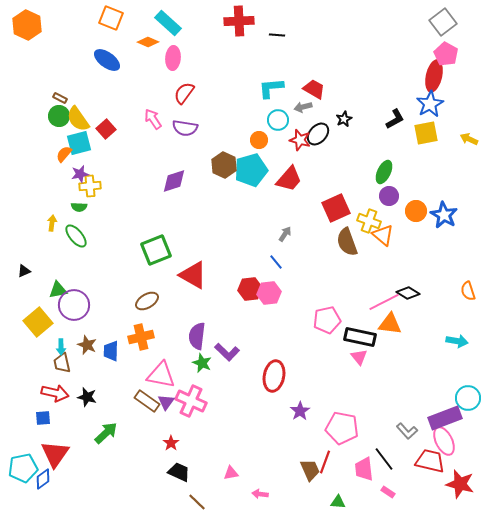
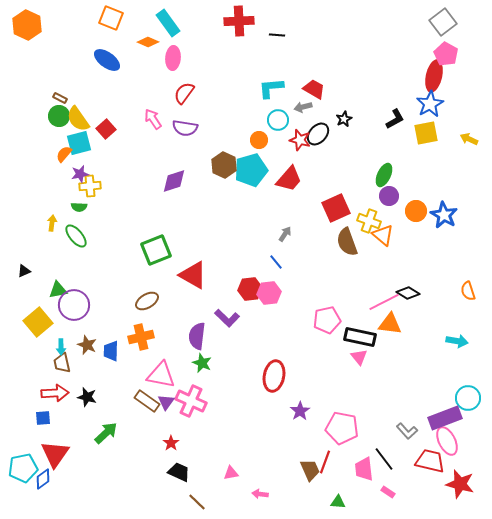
cyan rectangle at (168, 23): rotated 12 degrees clockwise
green ellipse at (384, 172): moved 3 px down
purple L-shape at (227, 352): moved 34 px up
red arrow at (55, 393): rotated 16 degrees counterclockwise
pink ellipse at (444, 441): moved 3 px right
